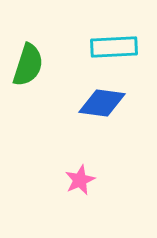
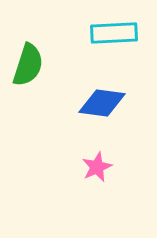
cyan rectangle: moved 14 px up
pink star: moved 17 px right, 13 px up
